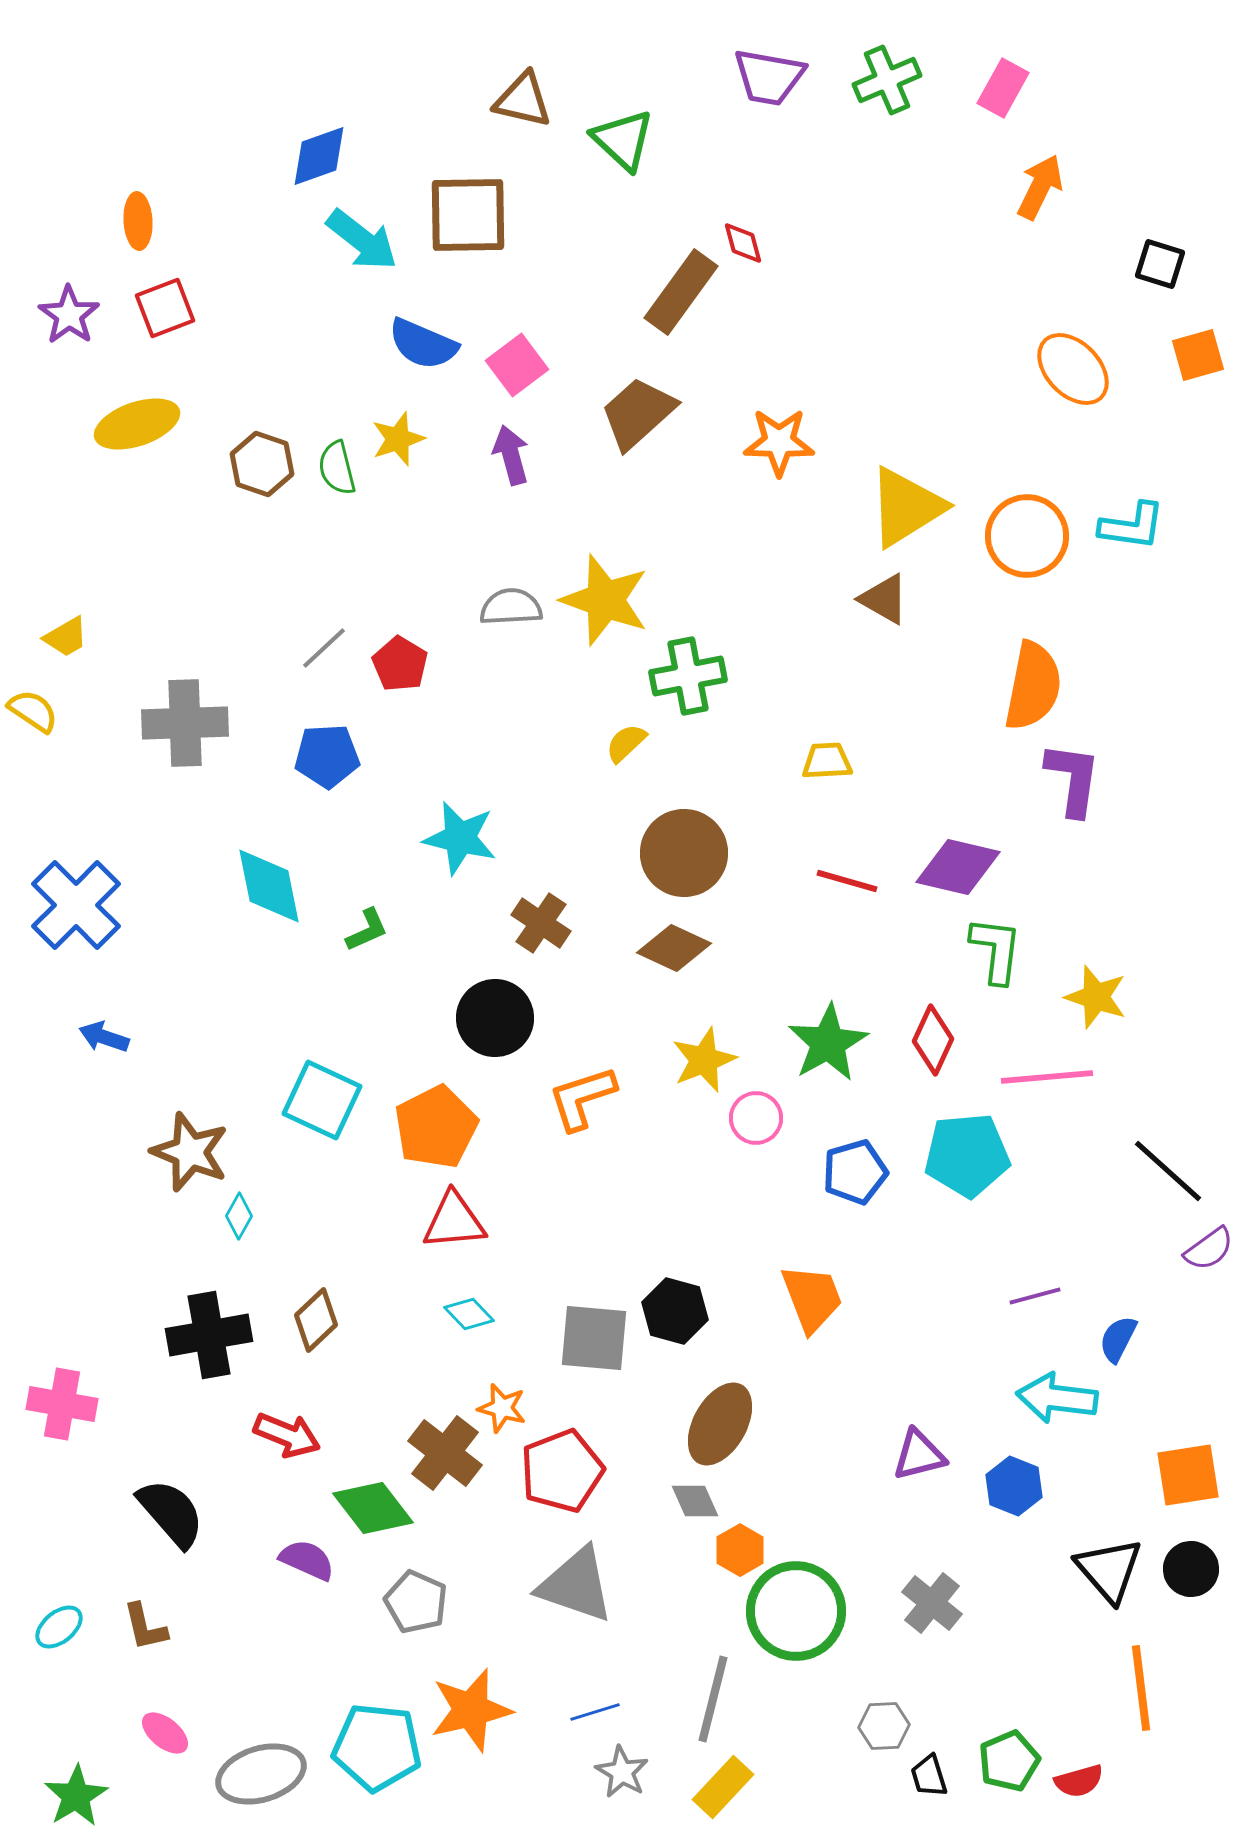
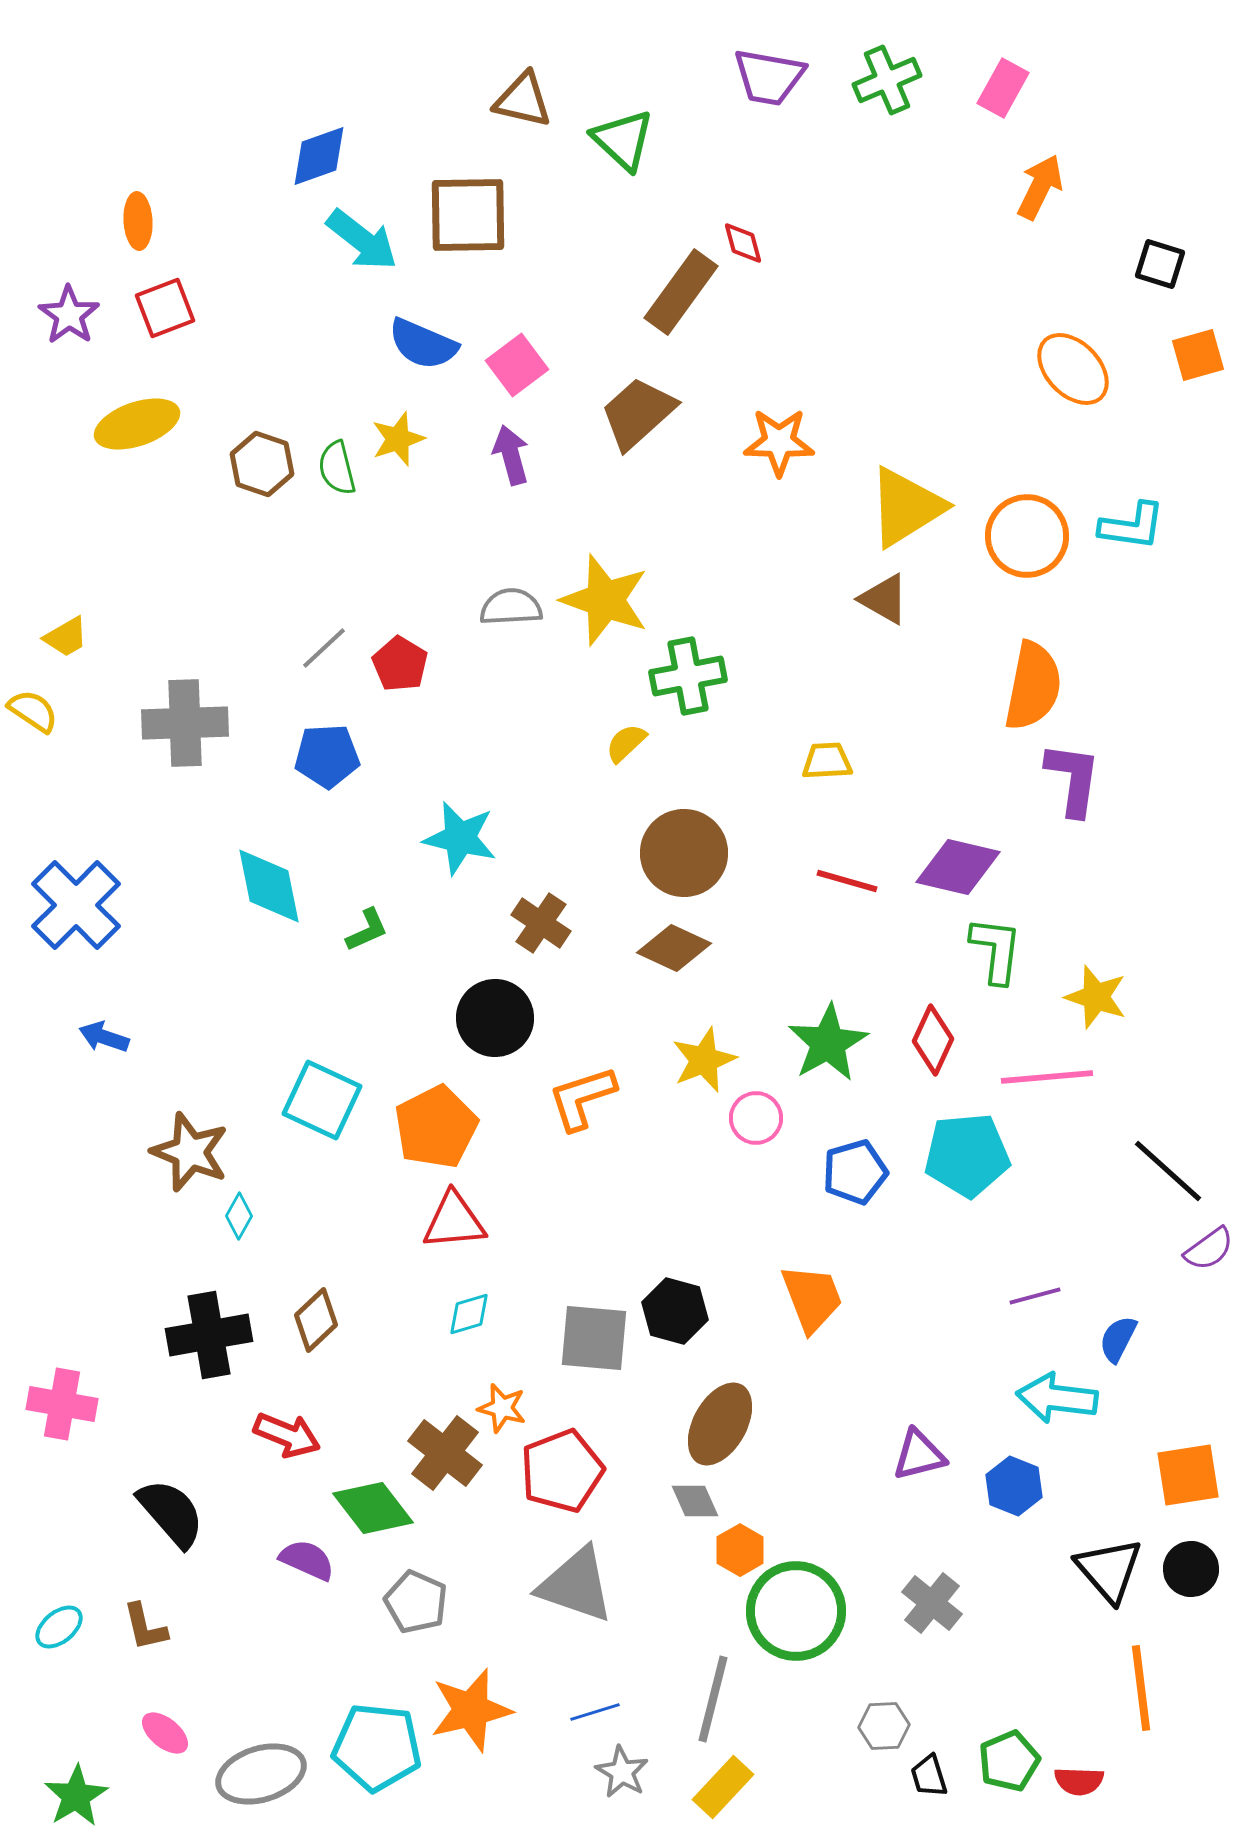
cyan diamond at (469, 1314): rotated 63 degrees counterclockwise
red semicircle at (1079, 1781): rotated 18 degrees clockwise
